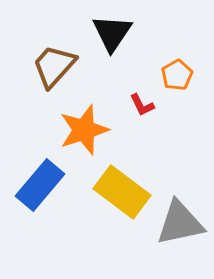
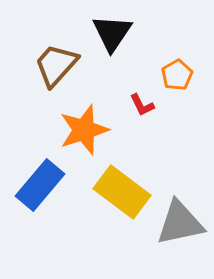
brown trapezoid: moved 2 px right, 1 px up
